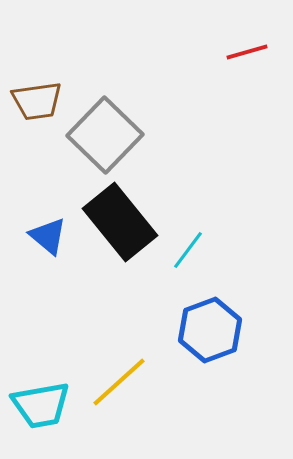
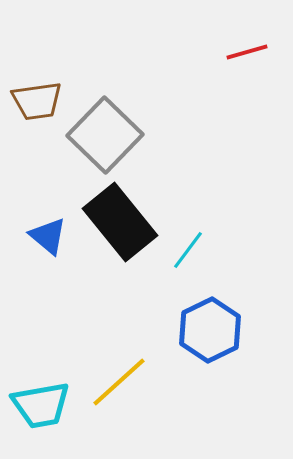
blue hexagon: rotated 6 degrees counterclockwise
